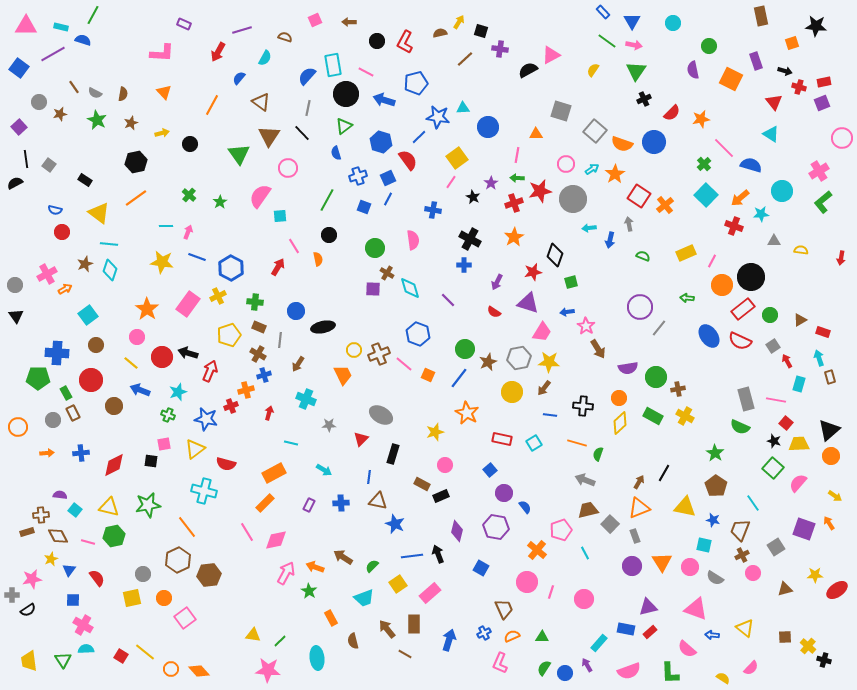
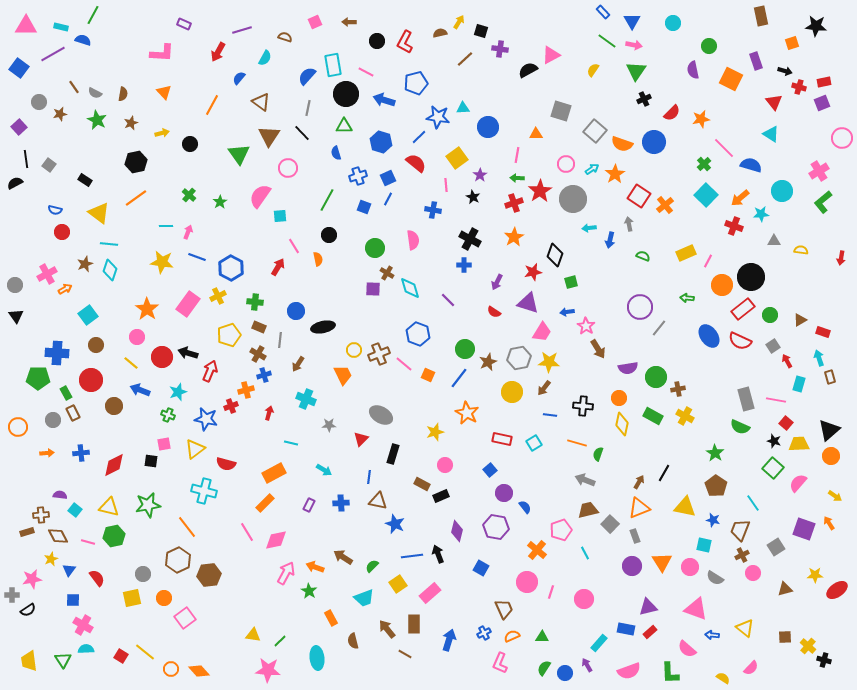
pink square at (315, 20): moved 2 px down
green triangle at (344, 126): rotated 36 degrees clockwise
red semicircle at (408, 160): moved 8 px right, 3 px down; rotated 15 degrees counterclockwise
pink line at (451, 182): moved 5 px left, 3 px down; rotated 40 degrees counterclockwise
purple star at (491, 183): moved 11 px left, 8 px up
red star at (540, 191): rotated 20 degrees counterclockwise
pink line at (712, 261): moved 4 px left
yellow diamond at (620, 423): moved 2 px right, 1 px down; rotated 35 degrees counterclockwise
